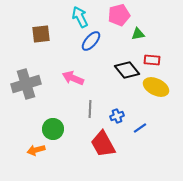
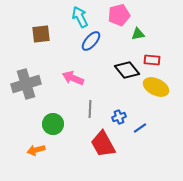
blue cross: moved 2 px right, 1 px down
green circle: moved 5 px up
